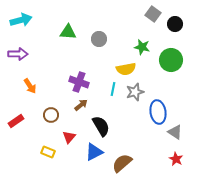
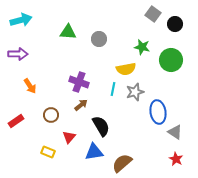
blue triangle: rotated 18 degrees clockwise
